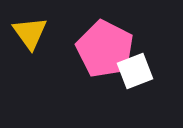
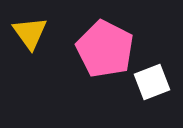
white square: moved 17 px right, 11 px down
